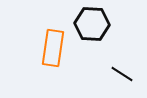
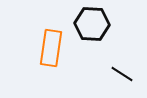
orange rectangle: moved 2 px left
